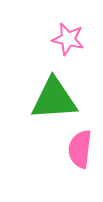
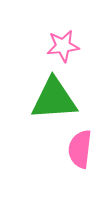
pink star: moved 5 px left, 7 px down; rotated 20 degrees counterclockwise
